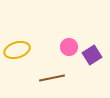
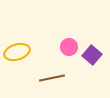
yellow ellipse: moved 2 px down
purple square: rotated 18 degrees counterclockwise
